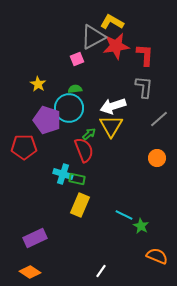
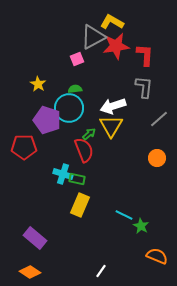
purple rectangle: rotated 65 degrees clockwise
